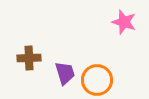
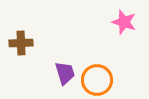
brown cross: moved 8 px left, 15 px up
